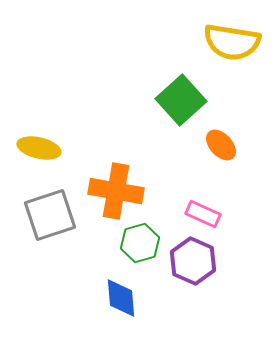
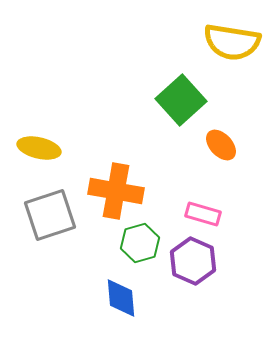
pink rectangle: rotated 8 degrees counterclockwise
